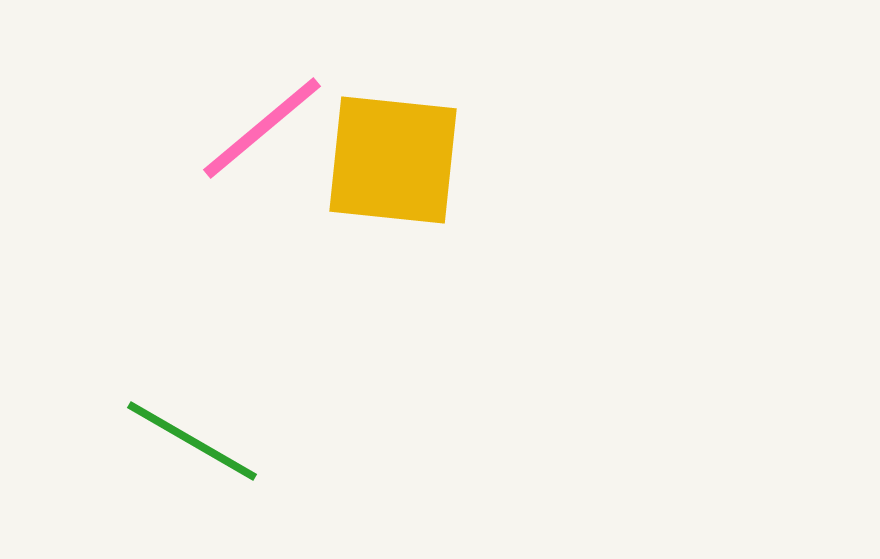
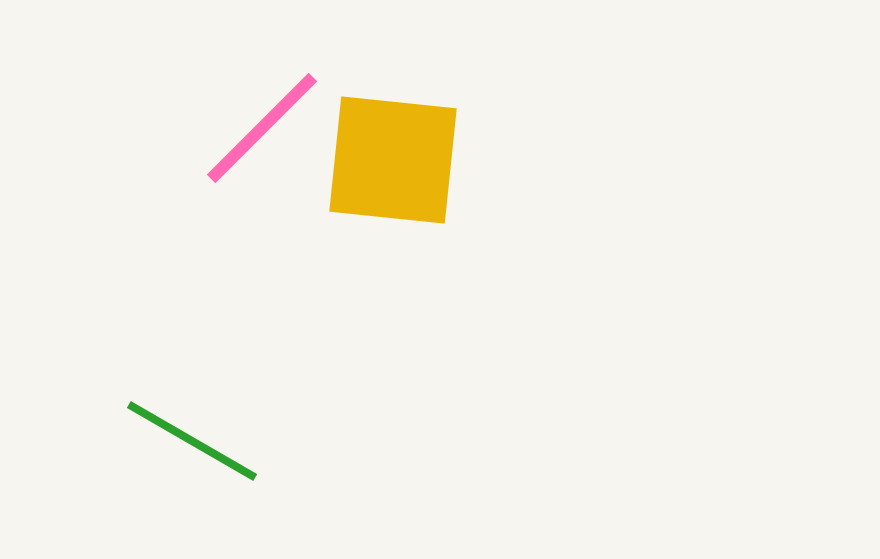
pink line: rotated 5 degrees counterclockwise
